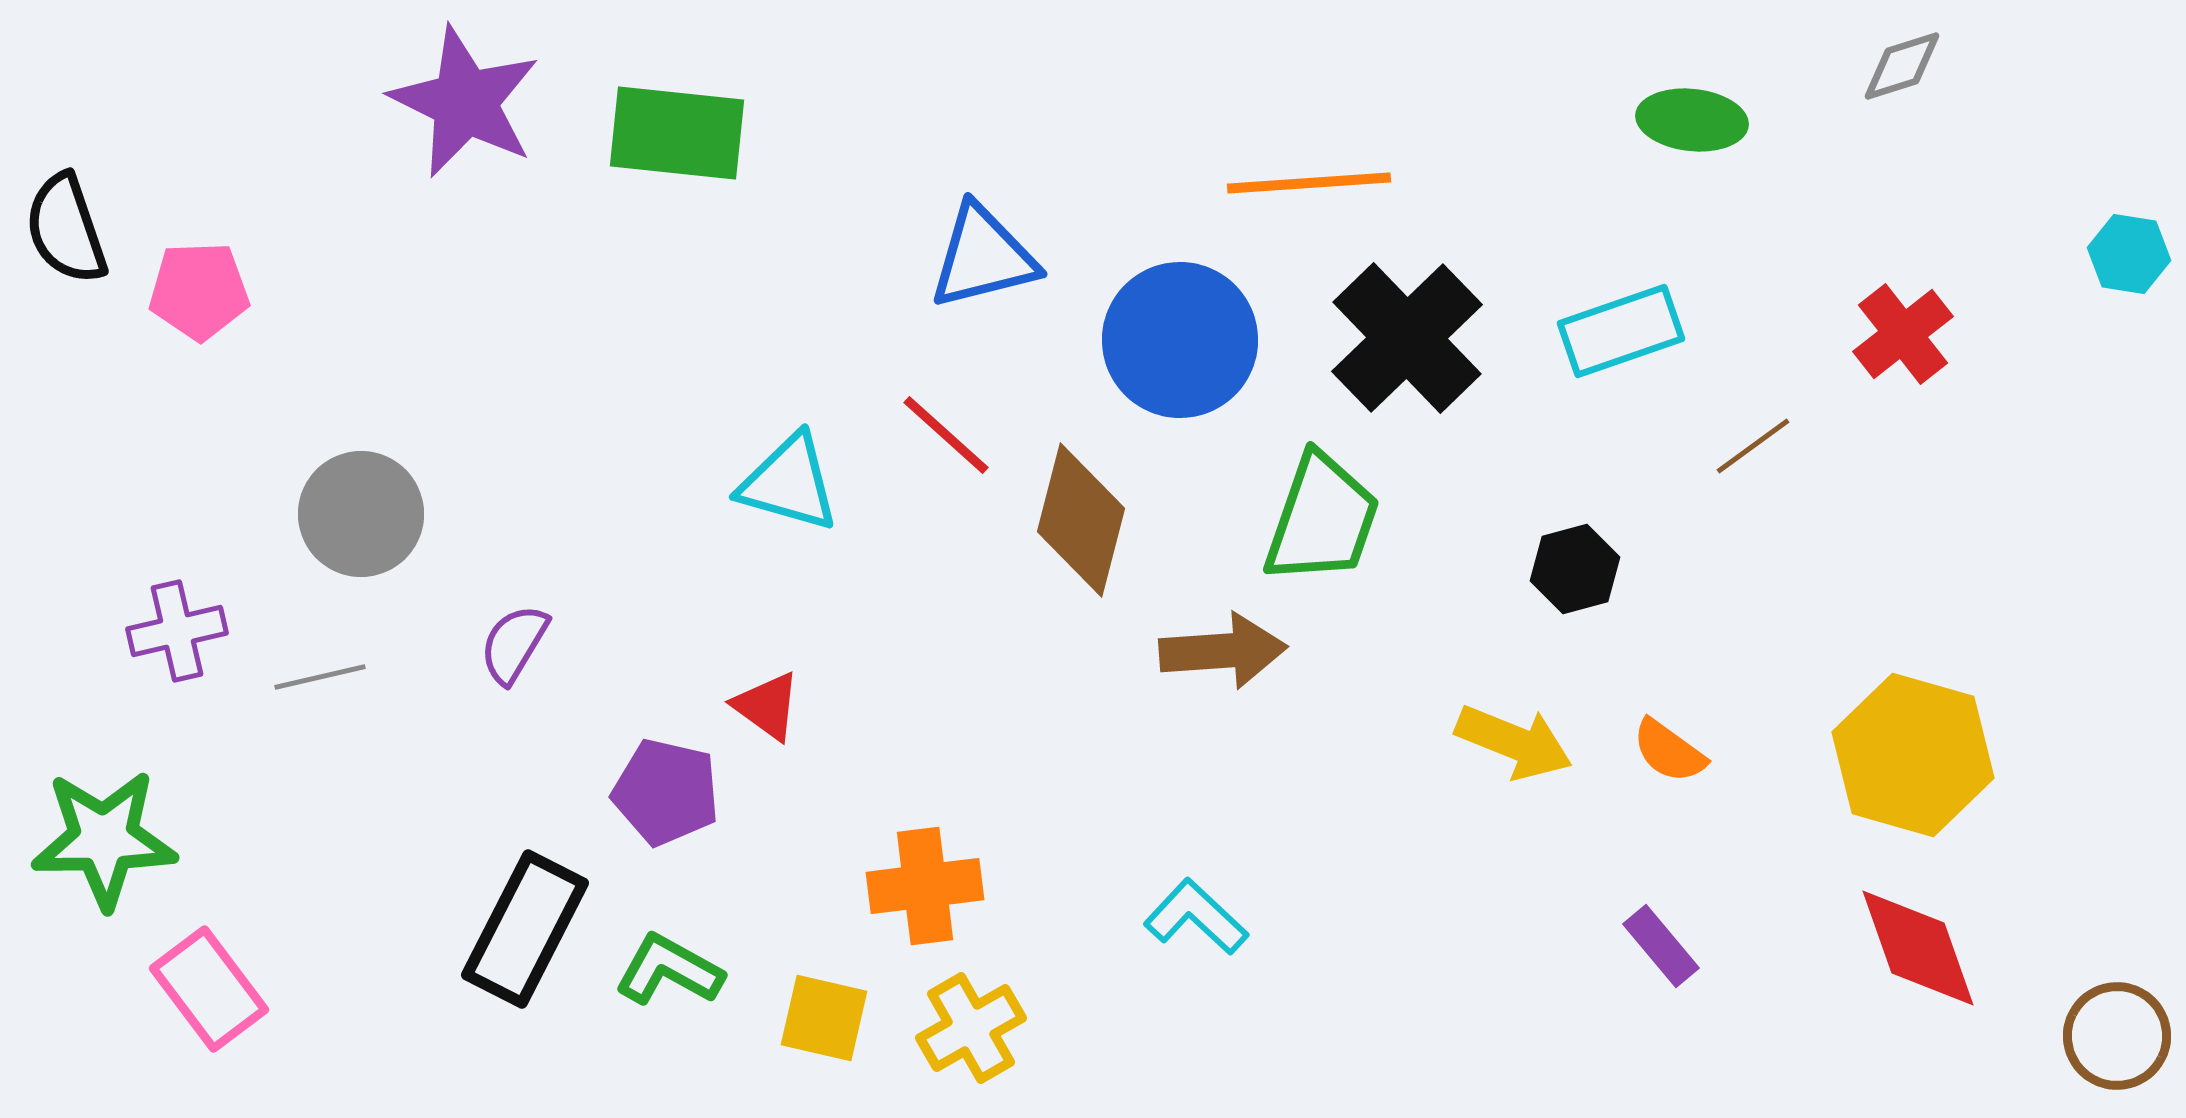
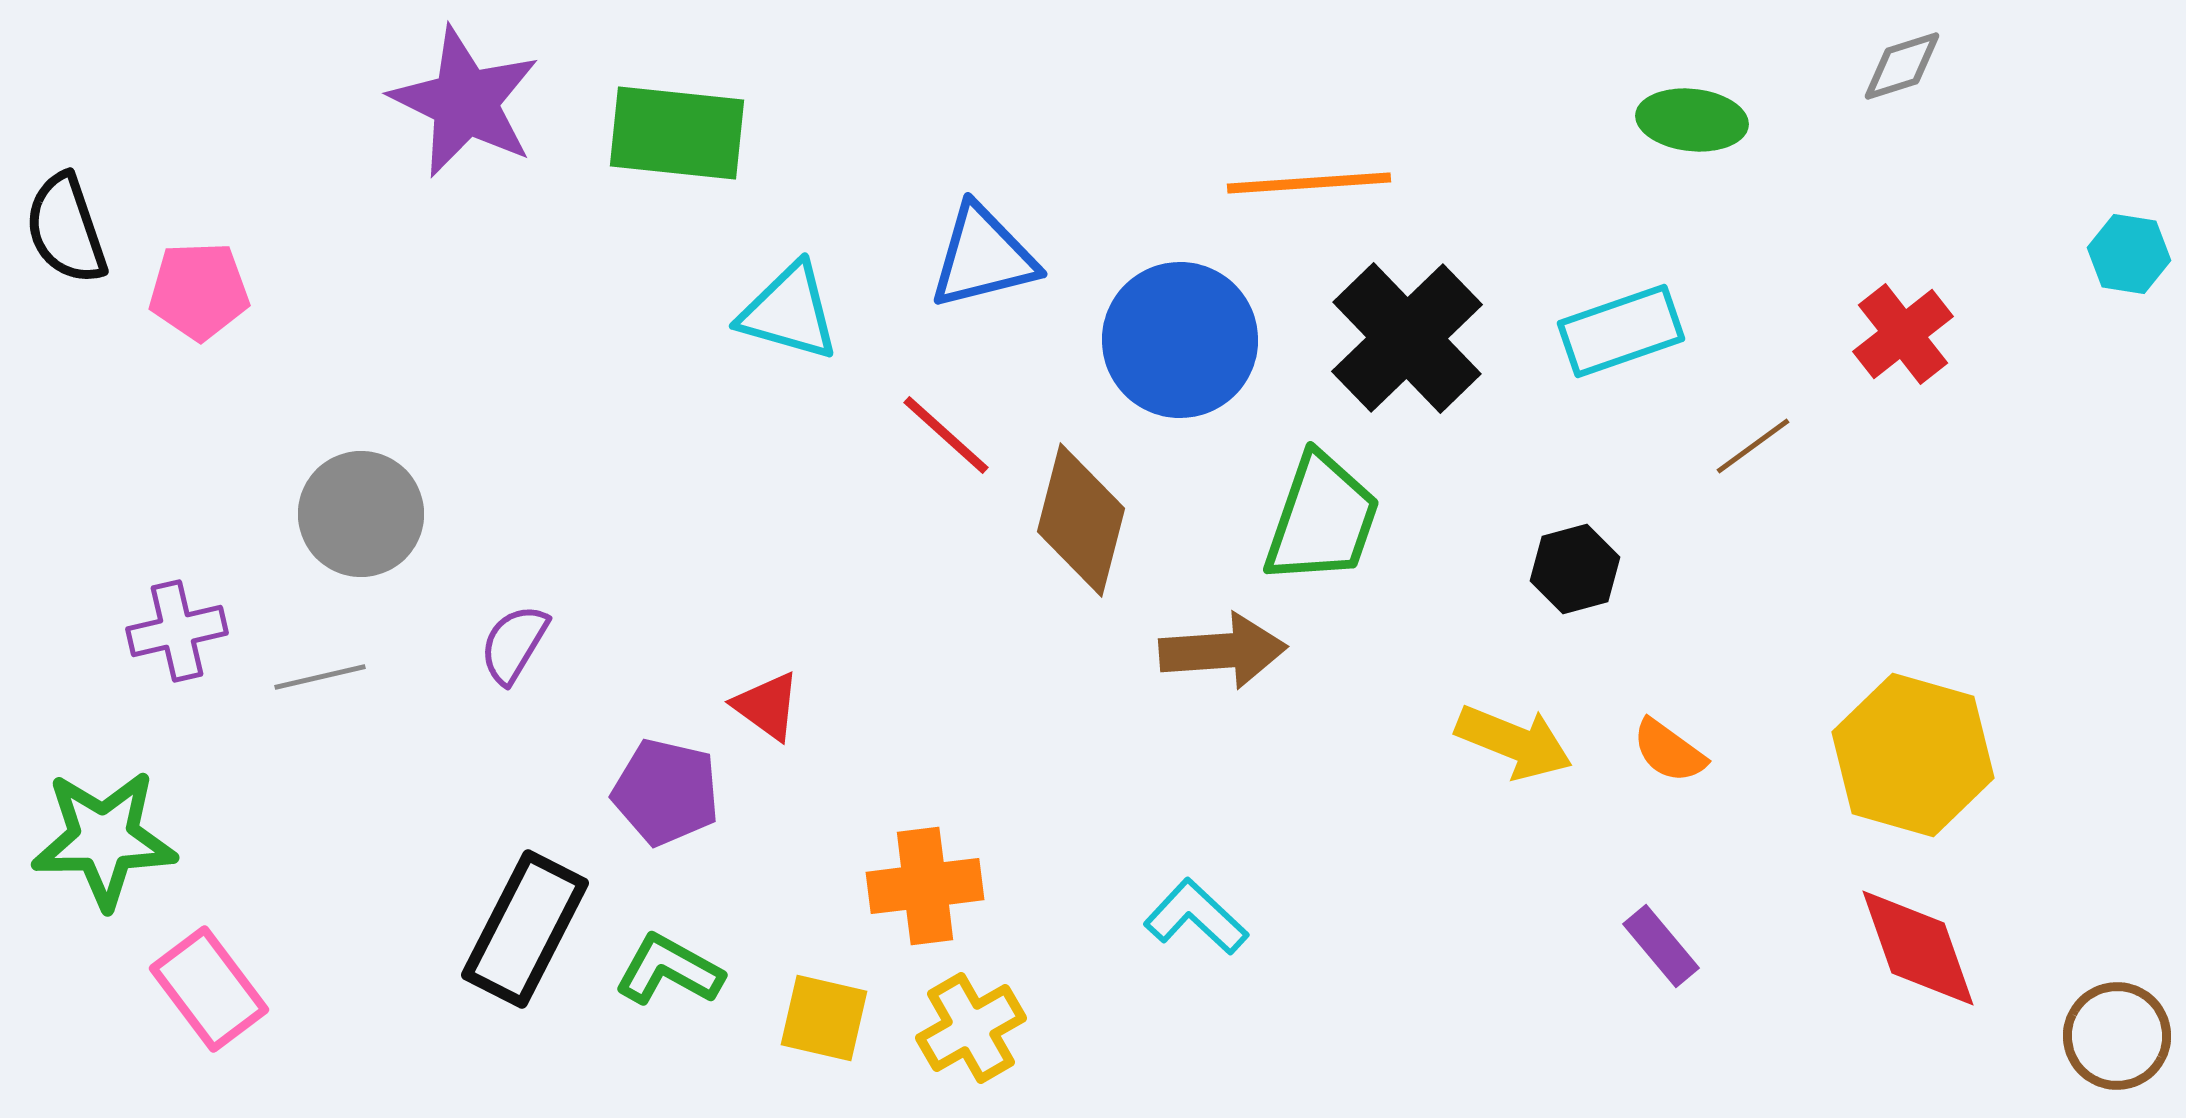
cyan triangle: moved 171 px up
